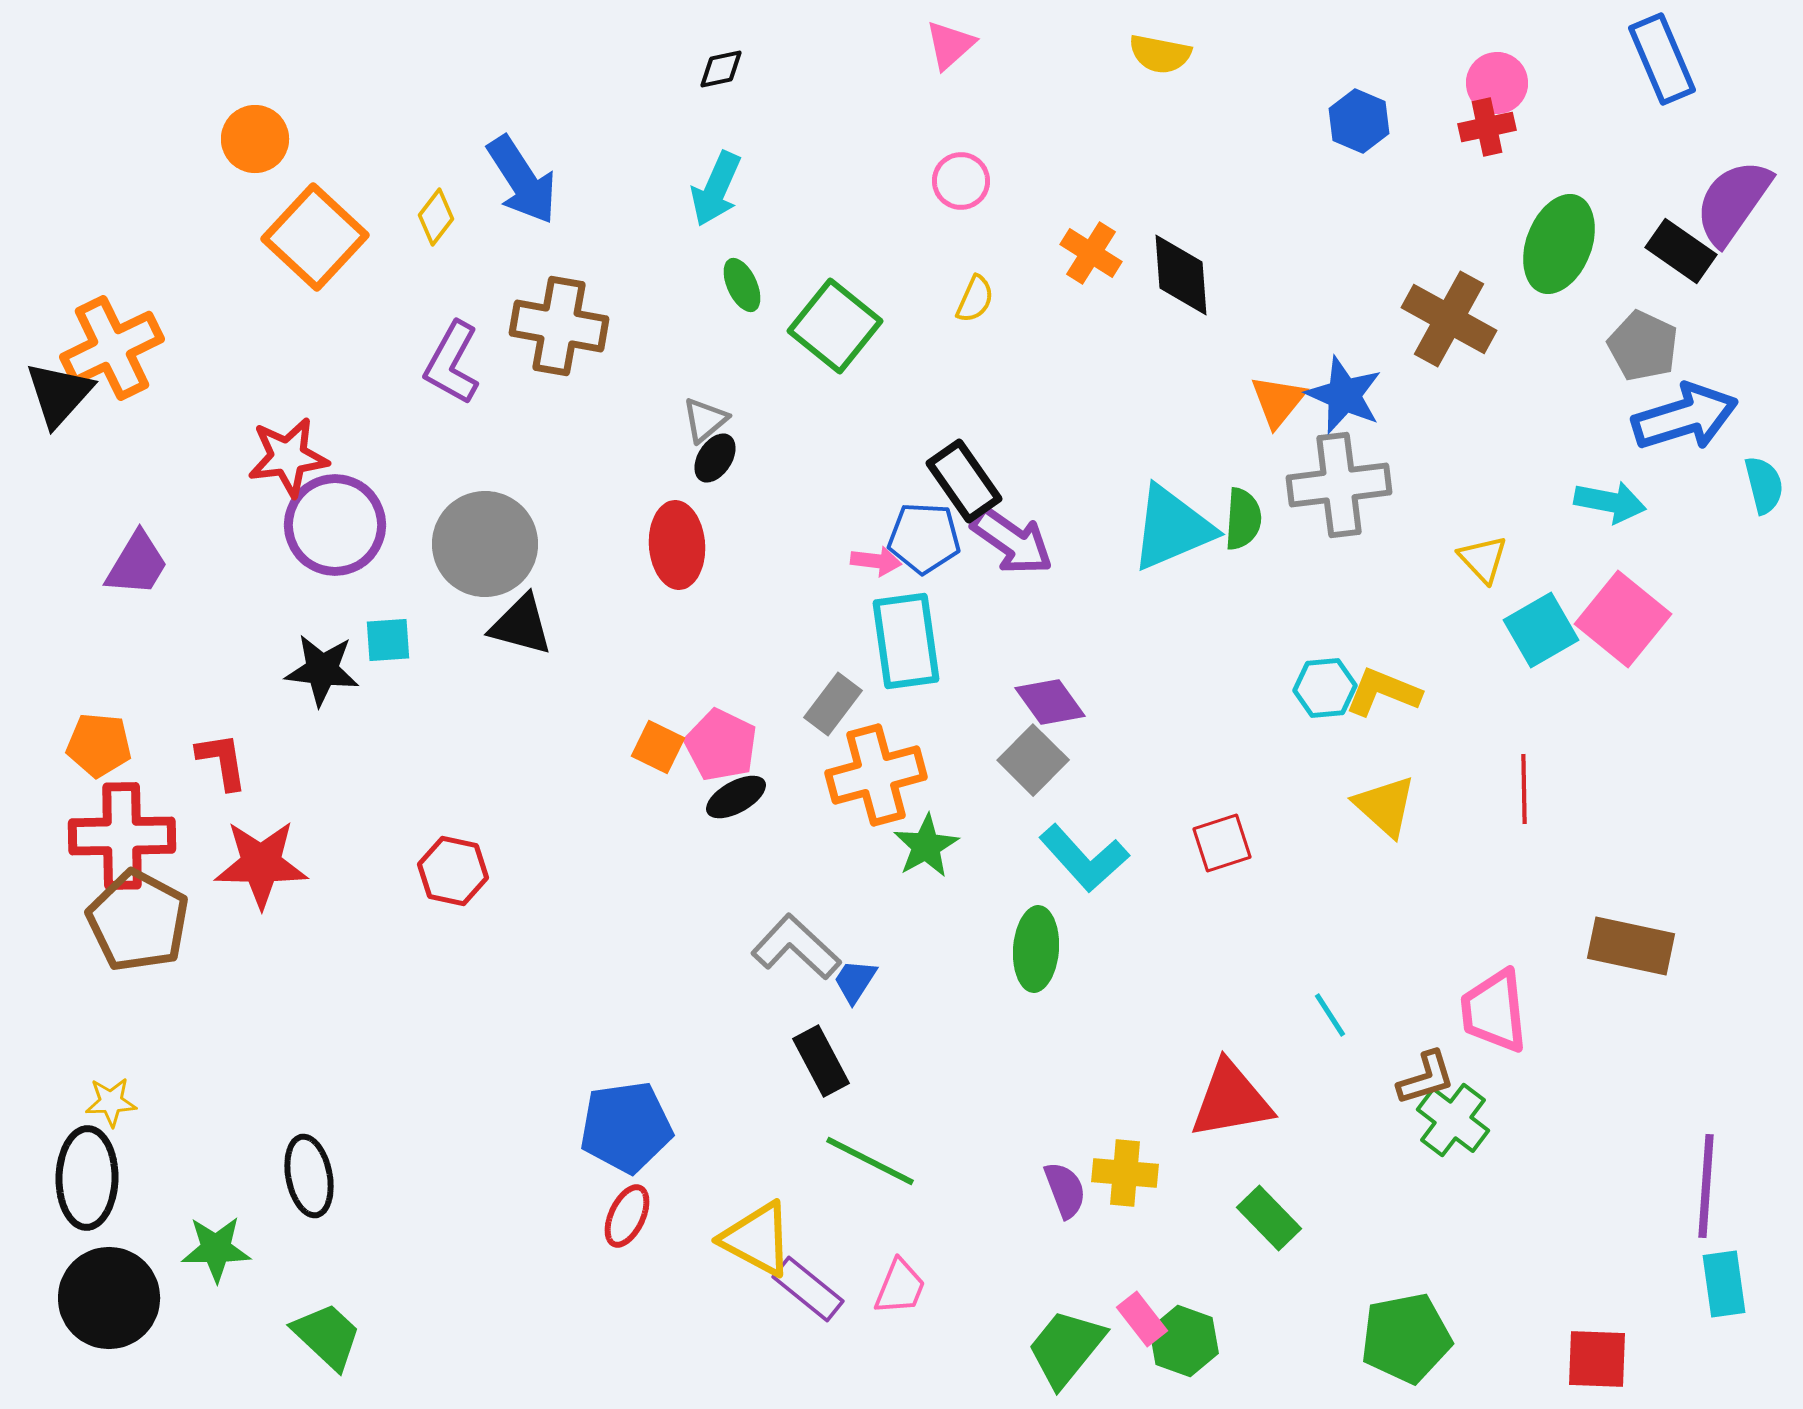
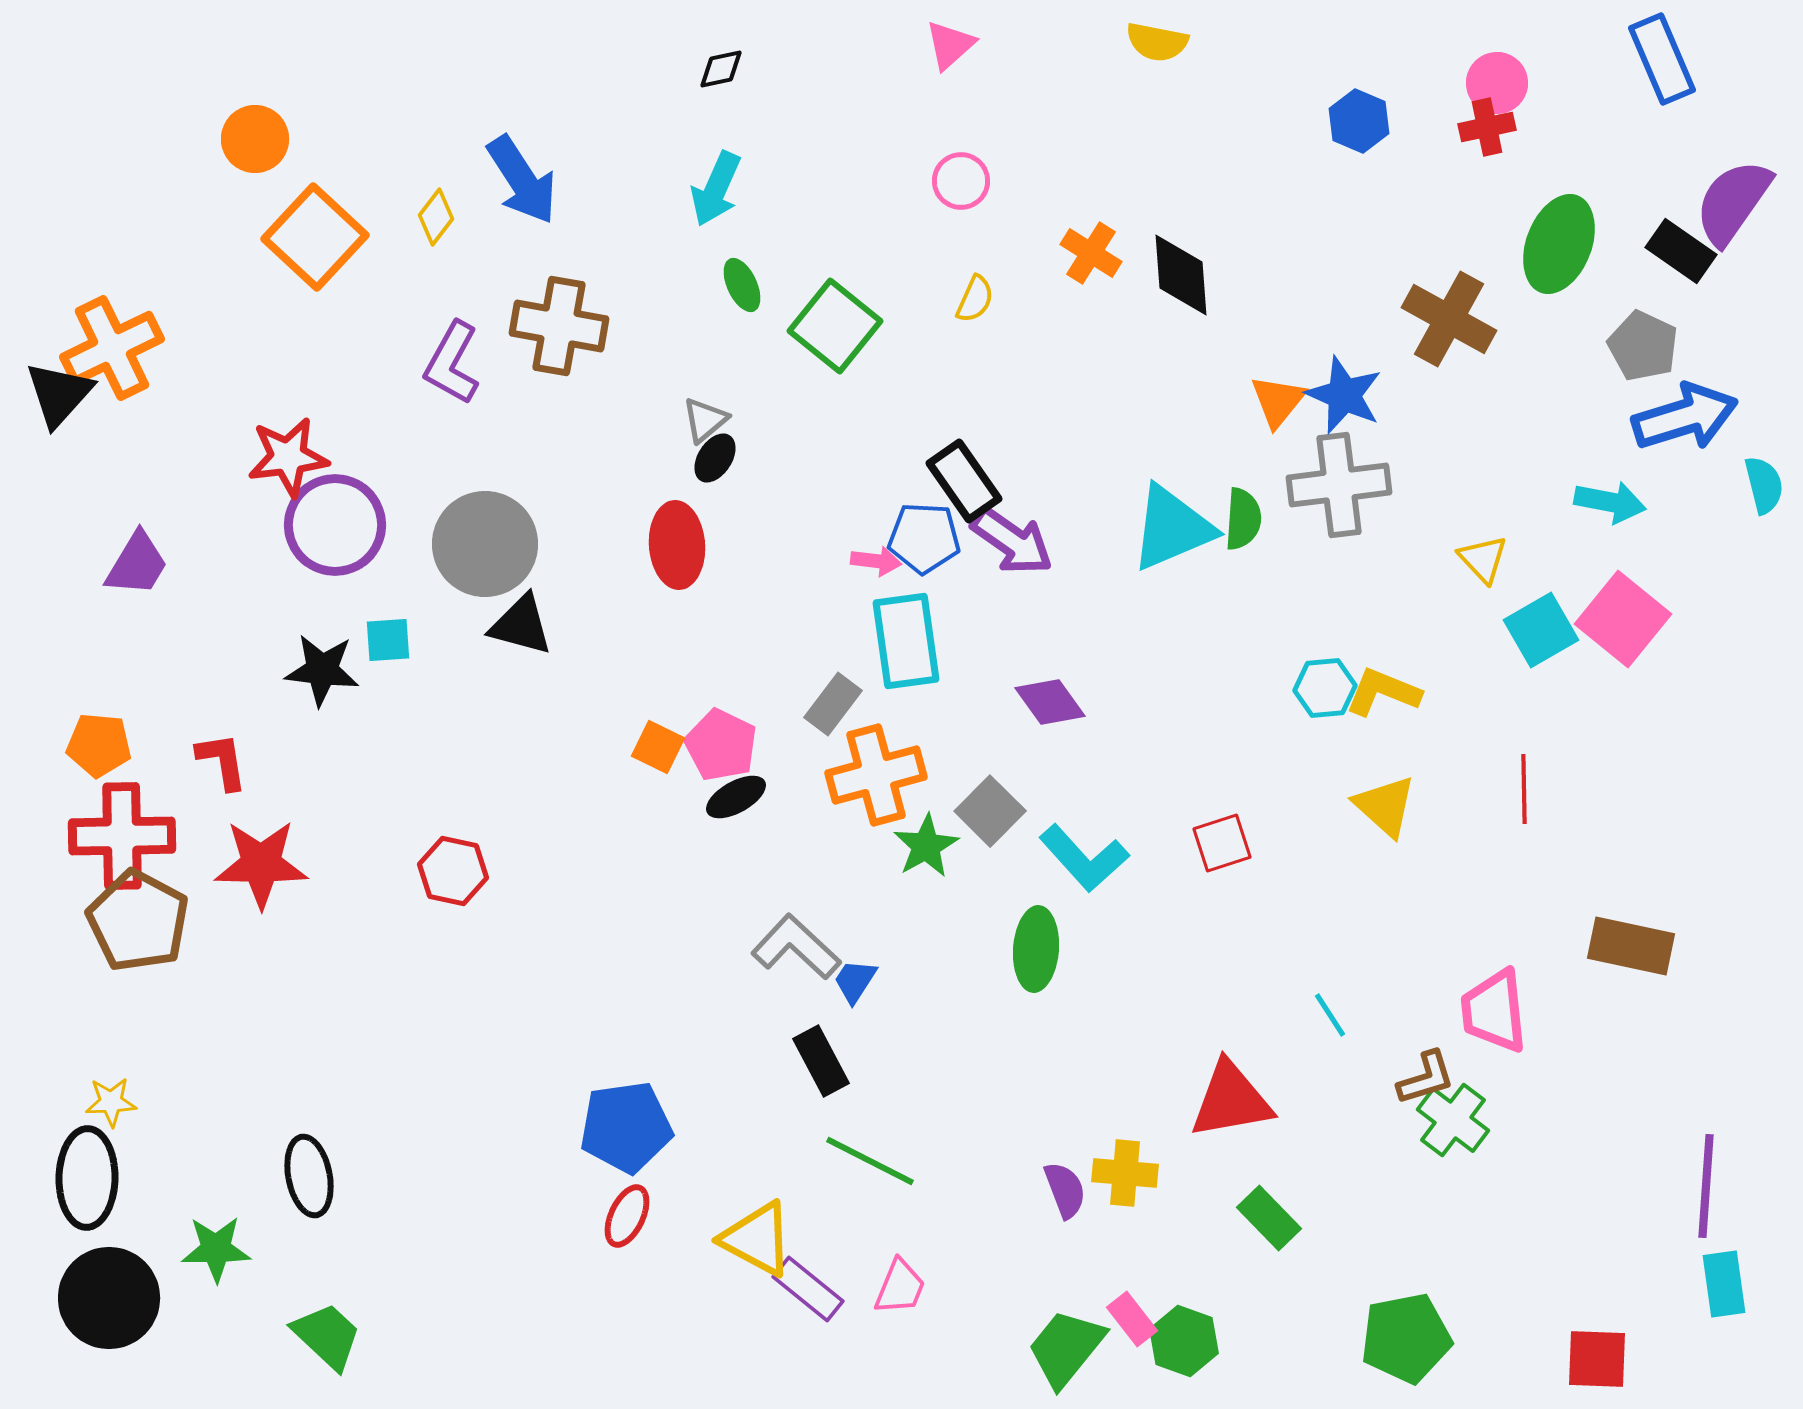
yellow semicircle at (1160, 54): moved 3 px left, 12 px up
gray square at (1033, 760): moved 43 px left, 51 px down
pink rectangle at (1142, 1319): moved 10 px left
